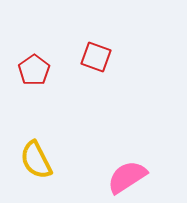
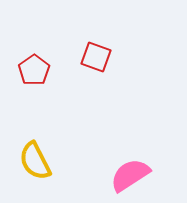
yellow semicircle: moved 1 px left, 1 px down
pink semicircle: moved 3 px right, 2 px up
